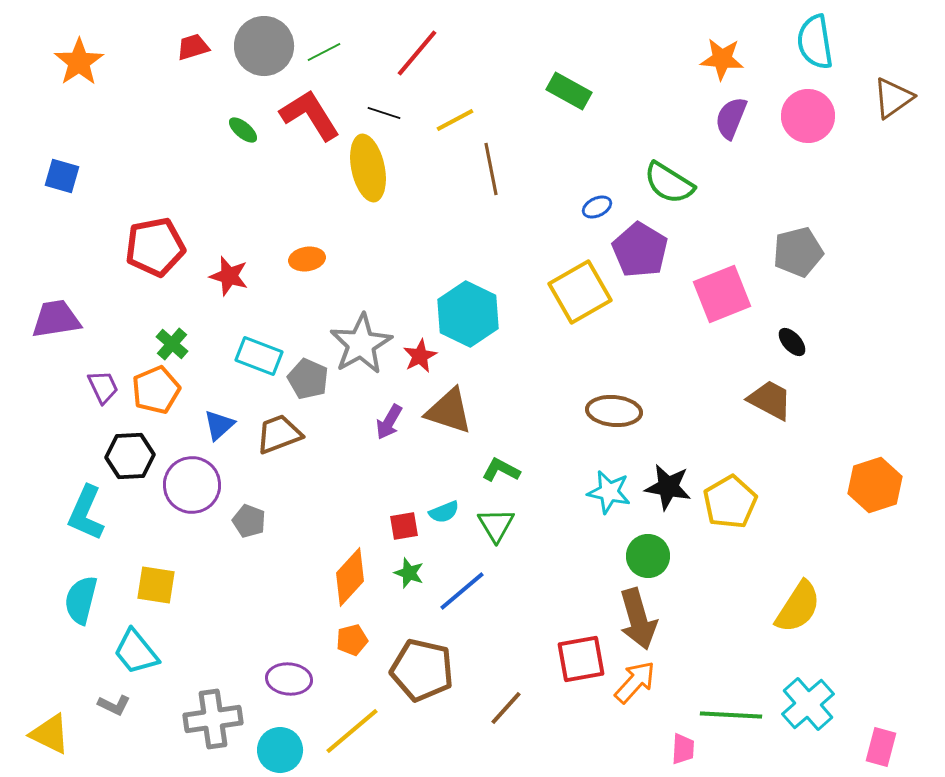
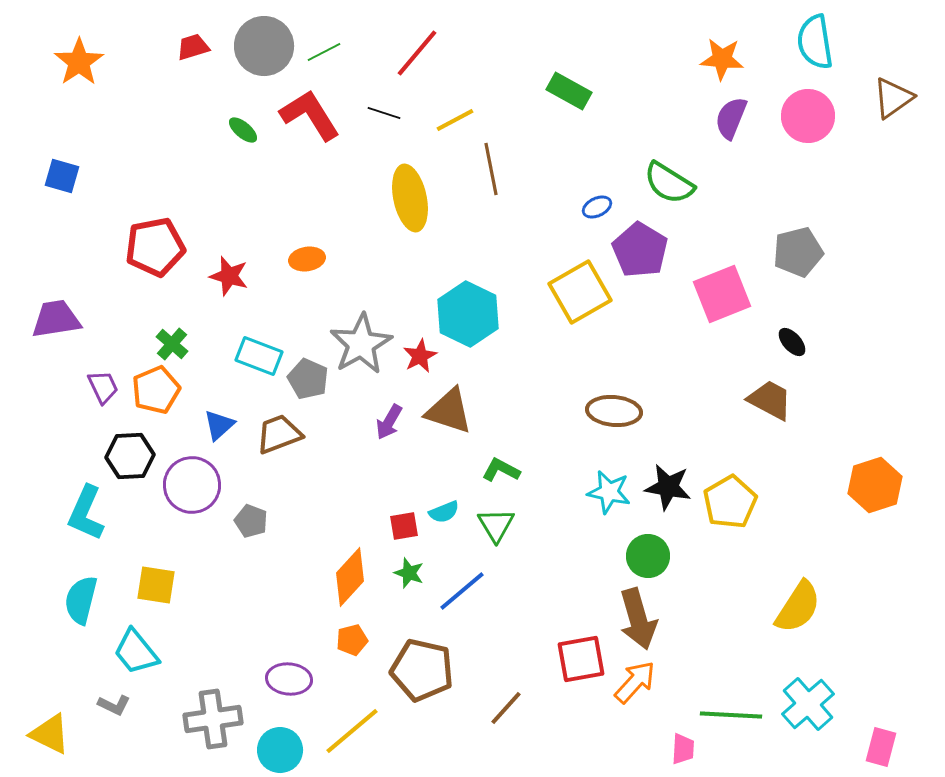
yellow ellipse at (368, 168): moved 42 px right, 30 px down
gray pentagon at (249, 521): moved 2 px right
